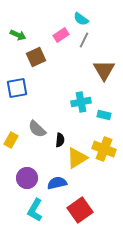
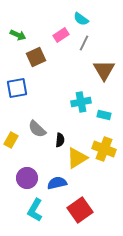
gray line: moved 3 px down
